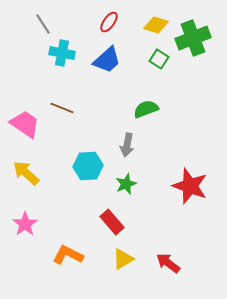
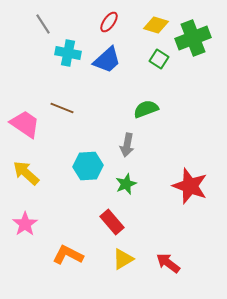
cyan cross: moved 6 px right
